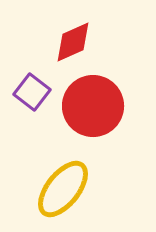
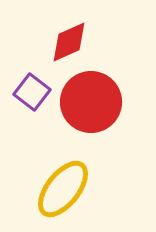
red diamond: moved 4 px left
red circle: moved 2 px left, 4 px up
